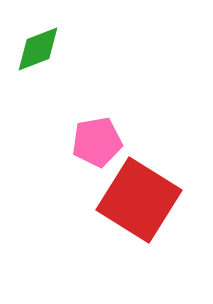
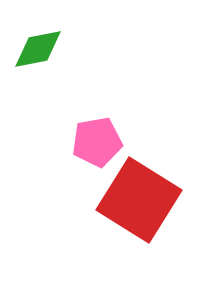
green diamond: rotated 10 degrees clockwise
